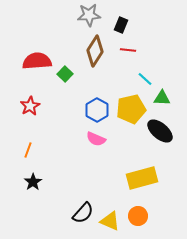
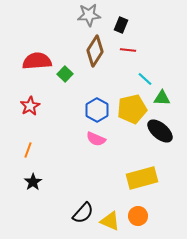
yellow pentagon: moved 1 px right
